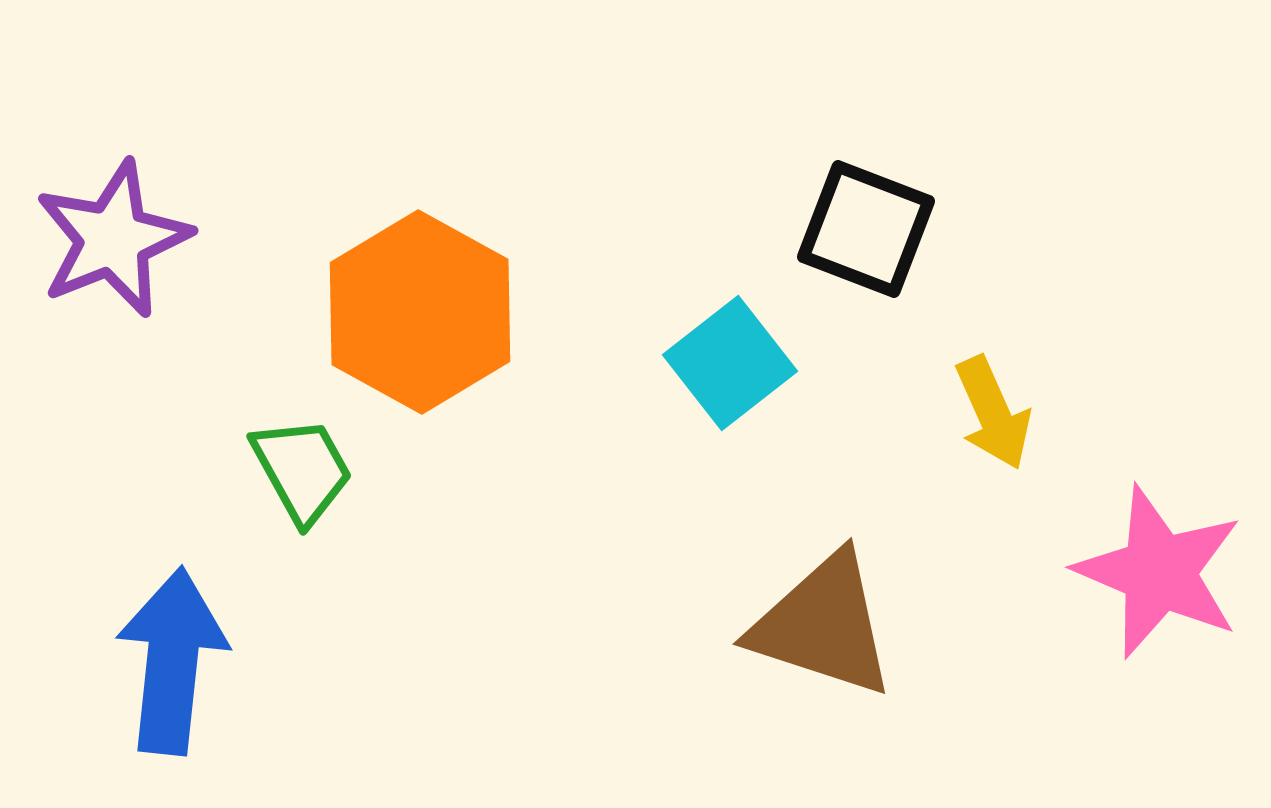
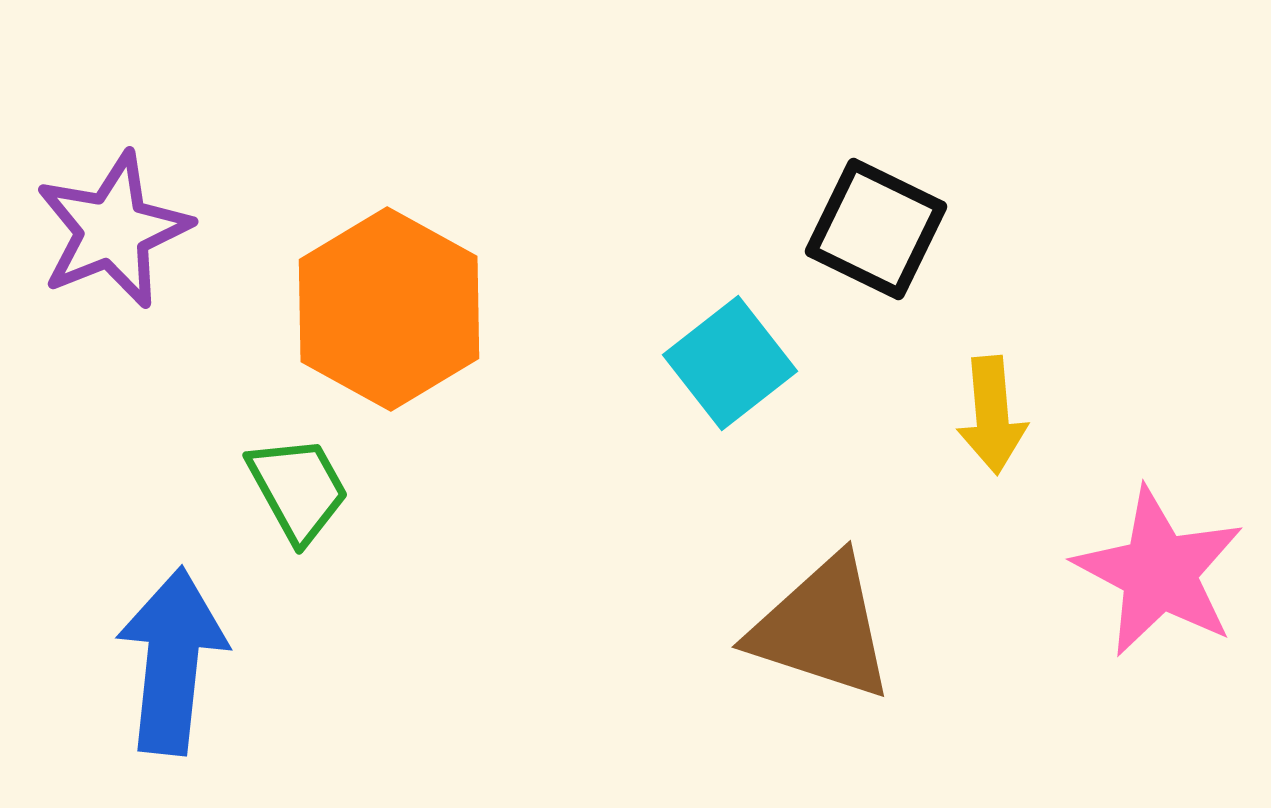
black square: moved 10 px right; rotated 5 degrees clockwise
purple star: moved 9 px up
orange hexagon: moved 31 px left, 3 px up
yellow arrow: moved 1 px left, 2 px down; rotated 19 degrees clockwise
green trapezoid: moved 4 px left, 19 px down
pink star: rotated 5 degrees clockwise
brown triangle: moved 1 px left, 3 px down
